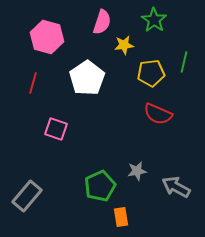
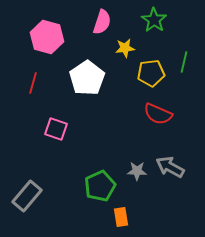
yellow star: moved 1 px right, 3 px down
gray star: rotated 12 degrees clockwise
gray arrow: moved 6 px left, 20 px up
